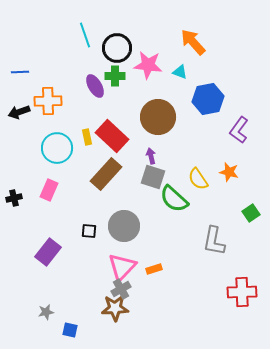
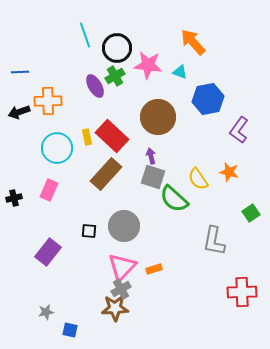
green cross: rotated 30 degrees counterclockwise
